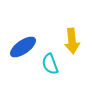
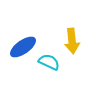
cyan semicircle: moved 1 px left, 2 px up; rotated 135 degrees clockwise
